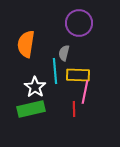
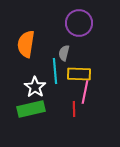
yellow rectangle: moved 1 px right, 1 px up
